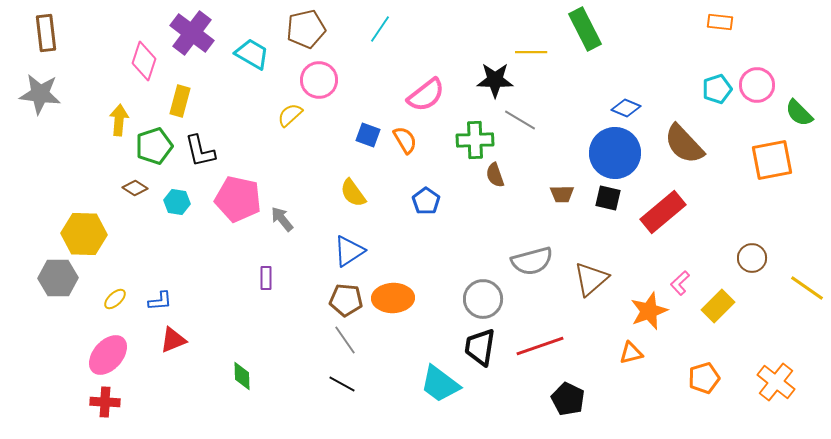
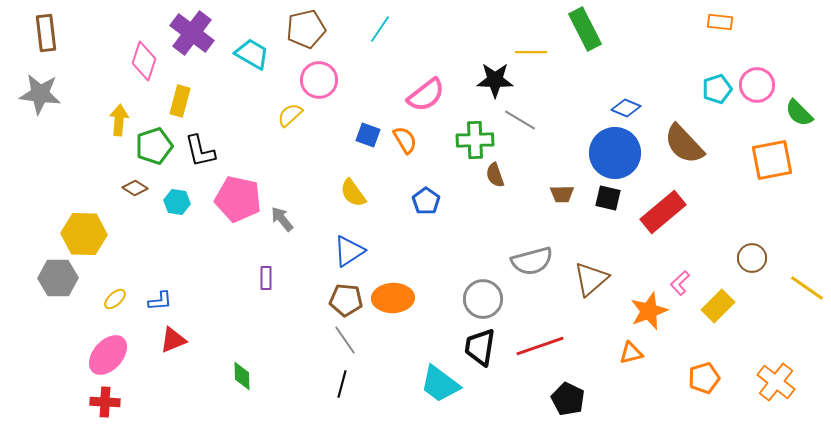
black line at (342, 384): rotated 76 degrees clockwise
